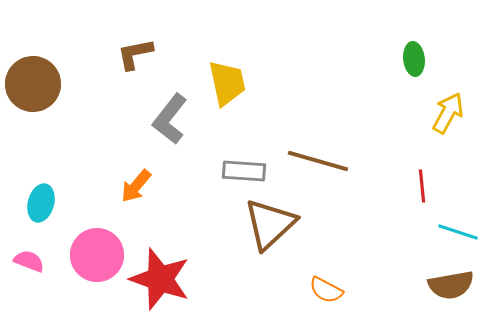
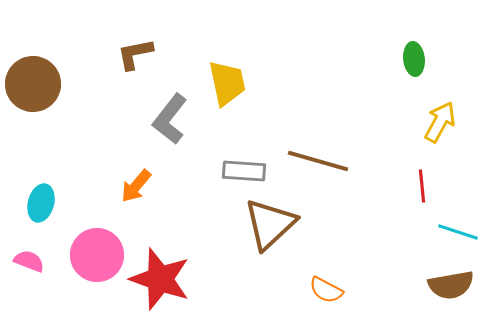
yellow arrow: moved 8 px left, 9 px down
